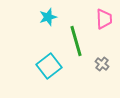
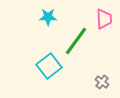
cyan star: rotated 18 degrees clockwise
green line: rotated 52 degrees clockwise
gray cross: moved 18 px down
